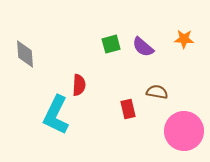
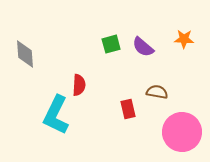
pink circle: moved 2 px left, 1 px down
